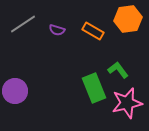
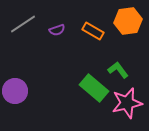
orange hexagon: moved 2 px down
purple semicircle: rotated 35 degrees counterclockwise
green rectangle: rotated 28 degrees counterclockwise
